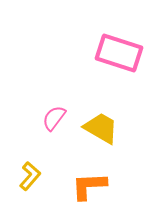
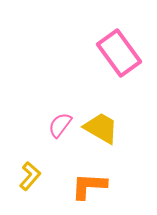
pink rectangle: rotated 36 degrees clockwise
pink semicircle: moved 6 px right, 7 px down
orange L-shape: rotated 6 degrees clockwise
